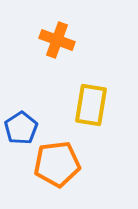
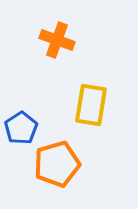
orange pentagon: rotated 9 degrees counterclockwise
